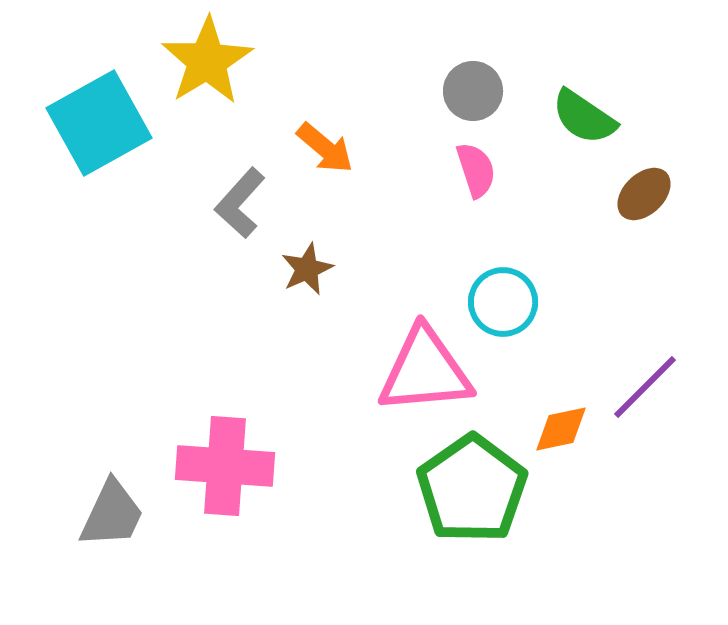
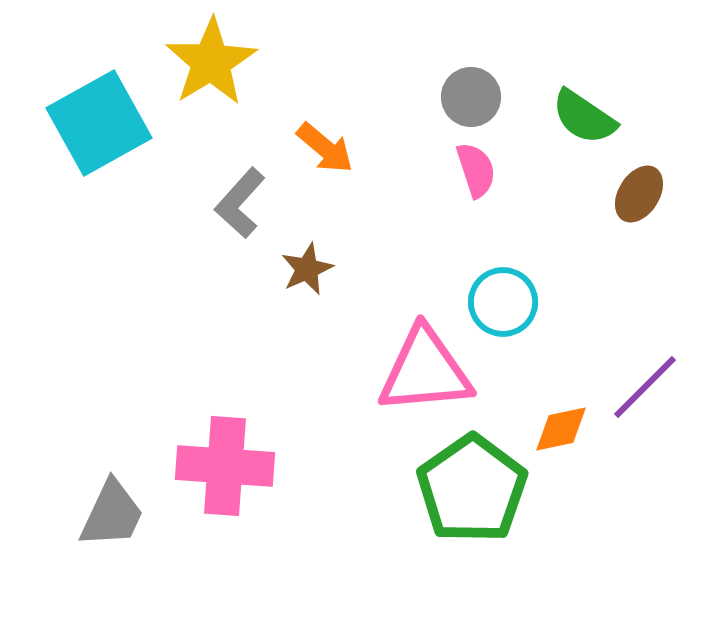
yellow star: moved 4 px right, 1 px down
gray circle: moved 2 px left, 6 px down
brown ellipse: moved 5 px left; rotated 14 degrees counterclockwise
